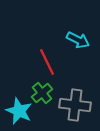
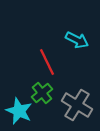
cyan arrow: moved 1 px left
gray cross: moved 2 px right; rotated 24 degrees clockwise
